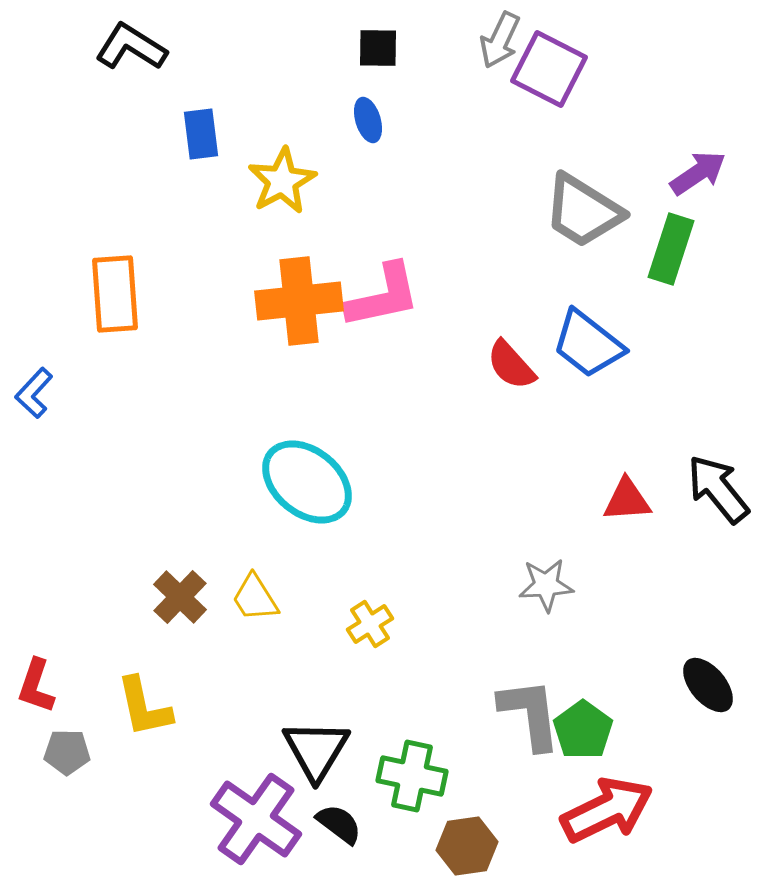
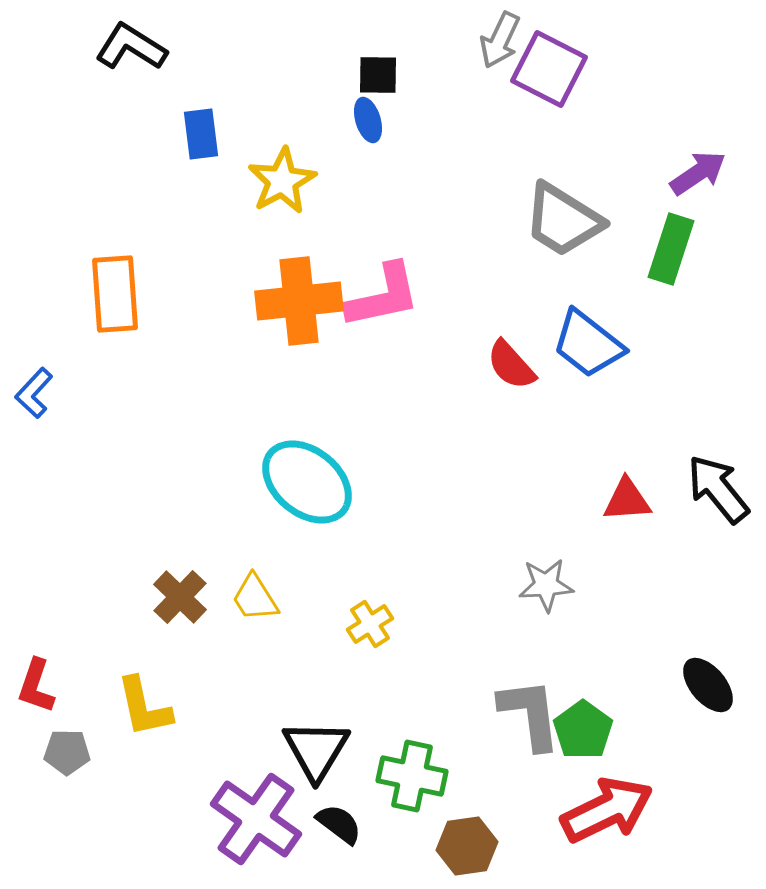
black square: moved 27 px down
gray trapezoid: moved 20 px left, 9 px down
